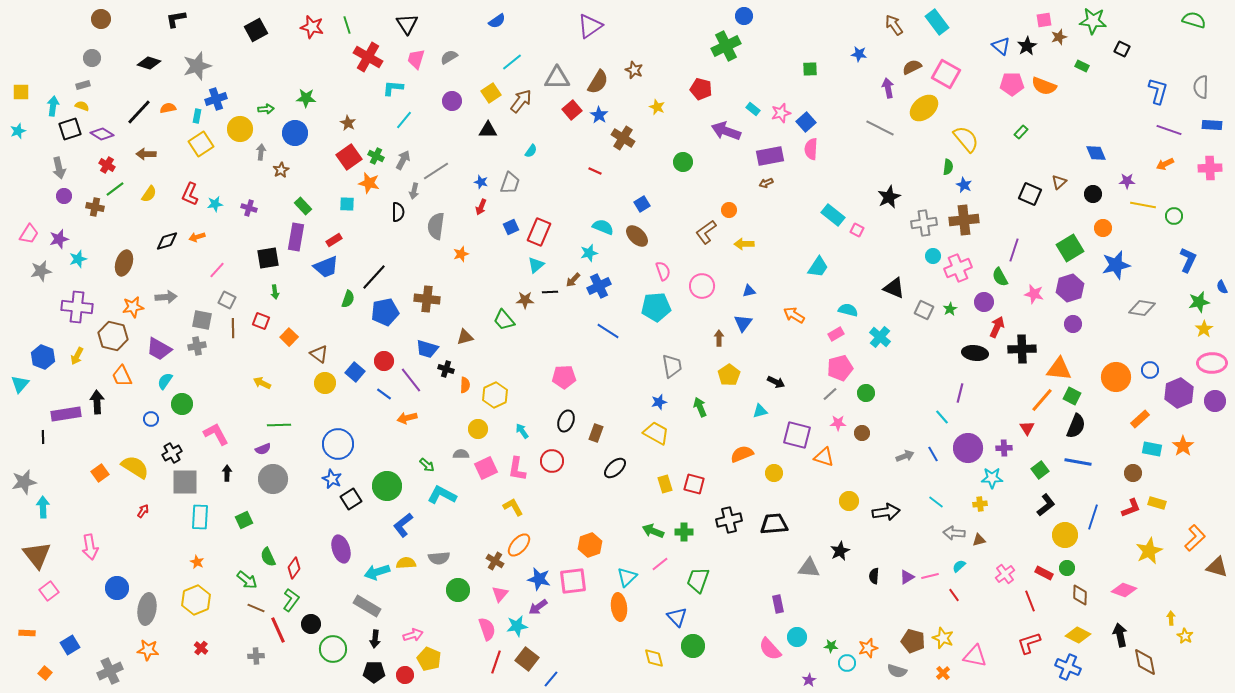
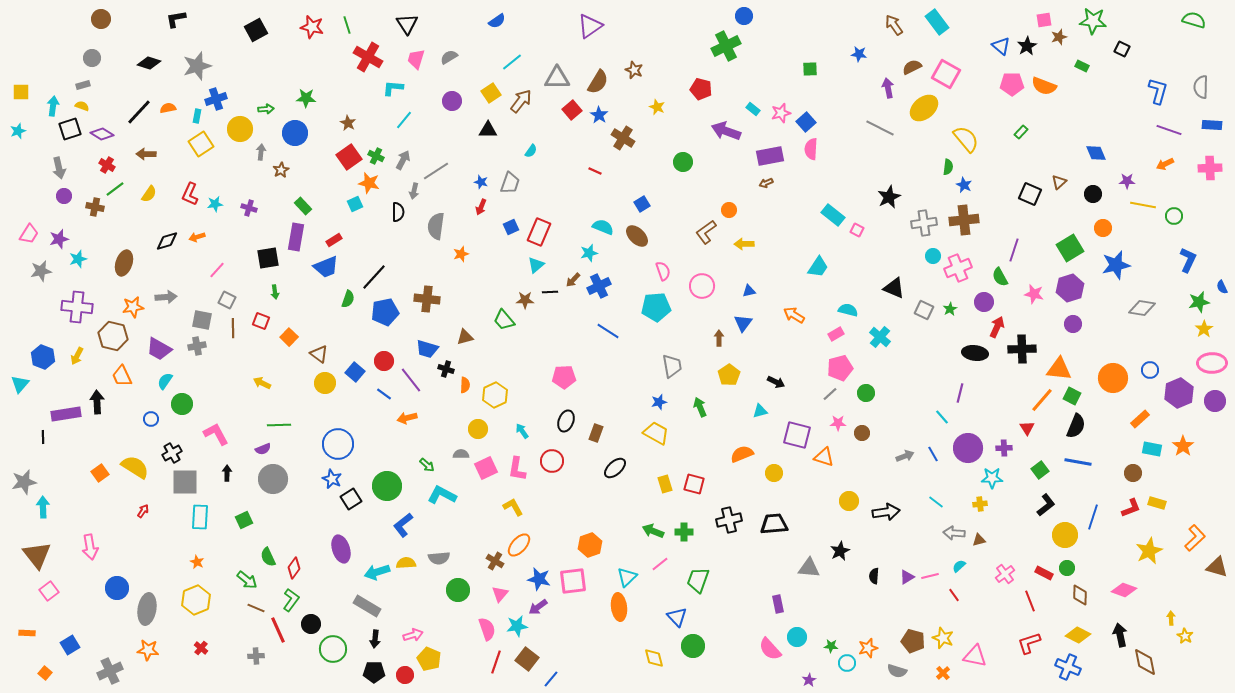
cyan square at (347, 204): moved 8 px right; rotated 28 degrees counterclockwise
orange circle at (1116, 377): moved 3 px left, 1 px down
